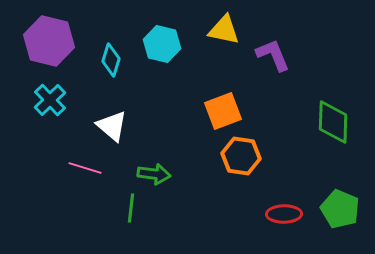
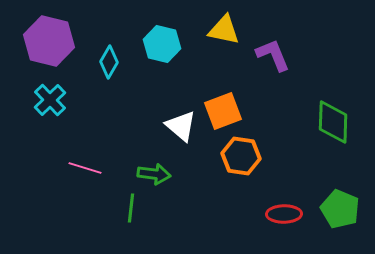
cyan diamond: moved 2 px left, 2 px down; rotated 12 degrees clockwise
white triangle: moved 69 px right
